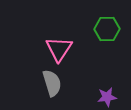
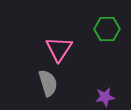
gray semicircle: moved 4 px left
purple star: moved 2 px left
